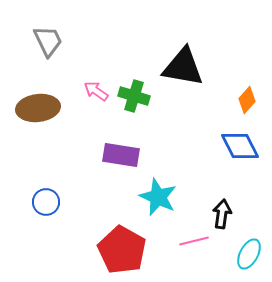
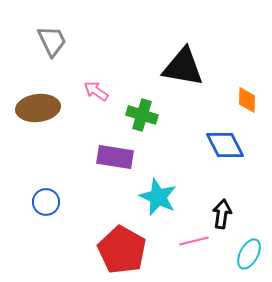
gray trapezoid: moved 4 px right
green cross: moved 8 px right, 19 px down
orange diamond: rotated 40 degrees counterclockwise
blue diamond: moved 15 px left, 1 px up
purple rectangle: moved 6 px left, 2 px down
